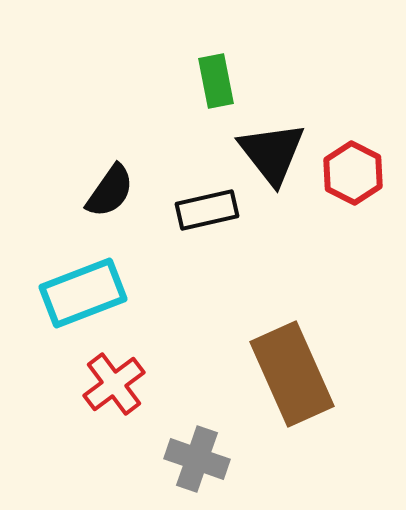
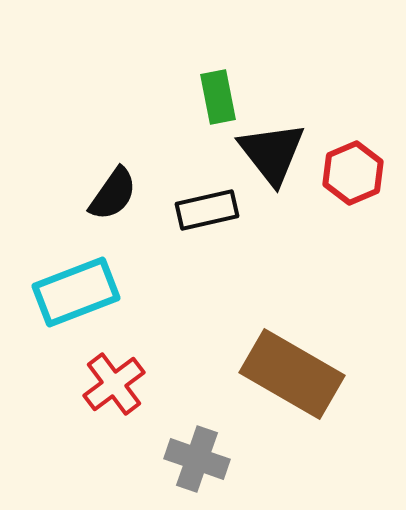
green rectangle: moved 2 px right, 16 px down
red hexagon: rotated 10 degrees clockwise
black semicircle: moved 3 px right, 3 px down
cyan rectangle: moved 7 px left, 1 px up
brown rectangle: rotated 36 degrees counterclockwise
